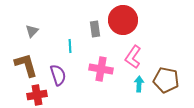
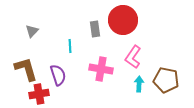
brown L-shape: moved 4 px down
red cross: moved 2 px right, 1 px up
